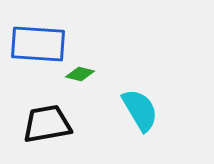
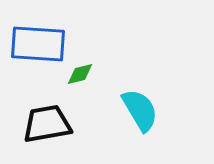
green diamond: rotated 28 degrees counterclockwise
